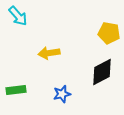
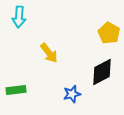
cyan arrow: moved 1 px right, 1 px down; rotated 45 degrees clockwise
yellow pentagon: rotated 20 degrees clockwise
yellow arrow: rotated 120 degrees counterclockwise
blue star: moved 10 px right
